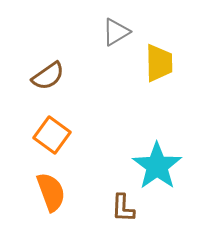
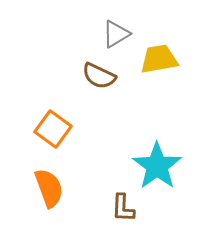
gray triangle: moved 2 px down
yellow trapezoid: moved 4 px up; rotated 99 degrees counterclockwise
brown semicircle: moved 51 px right; rotated 60 degrees clockwise
orange square: moved 1 px right, 6 px up
orange semicircle: moved 2 px left, 4 px up
